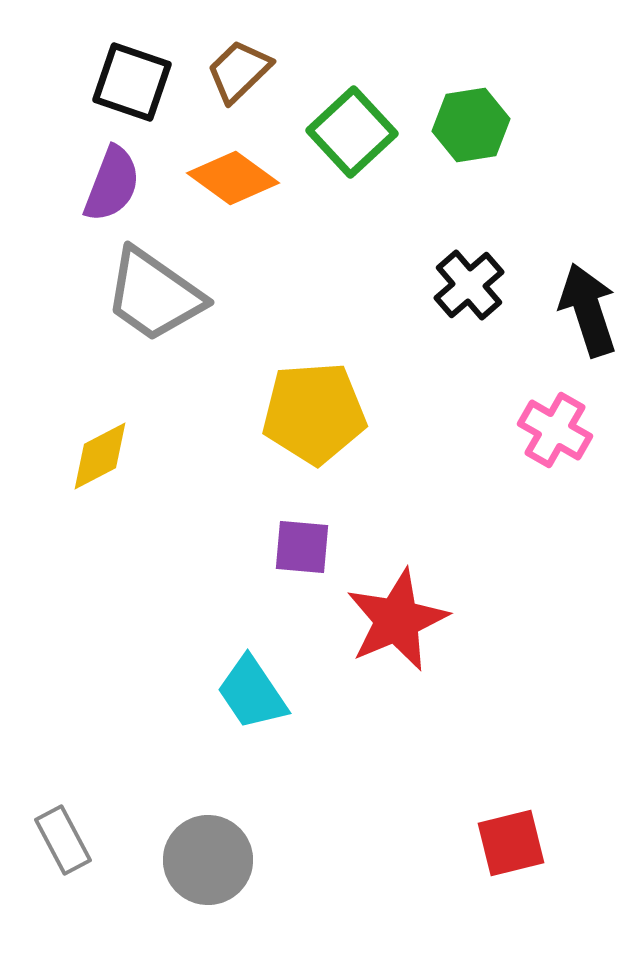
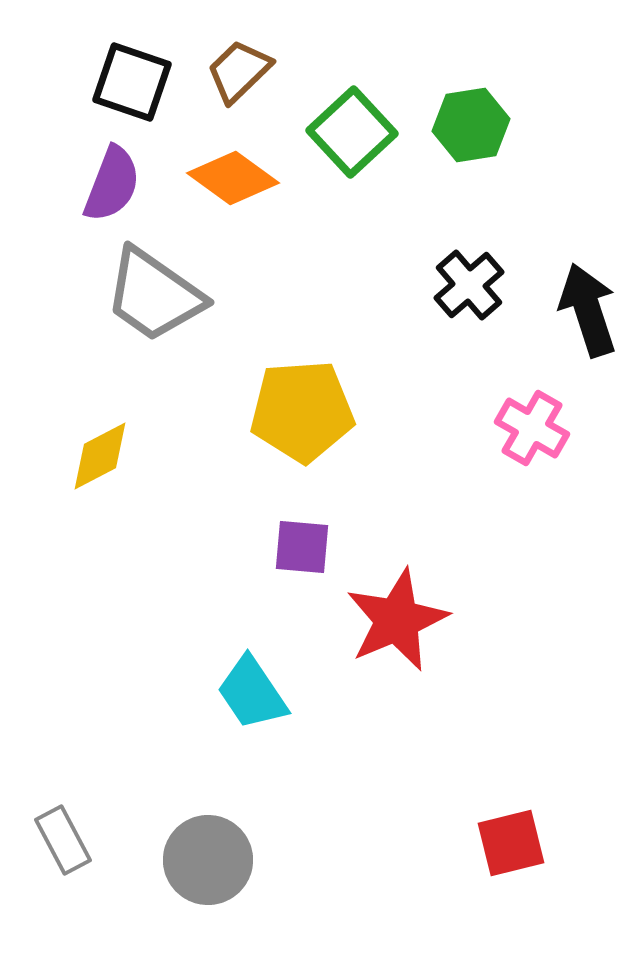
yellow pentagon: moved 12 px left, 2 px up
pink cross: moved 23 px left, 2 px up
